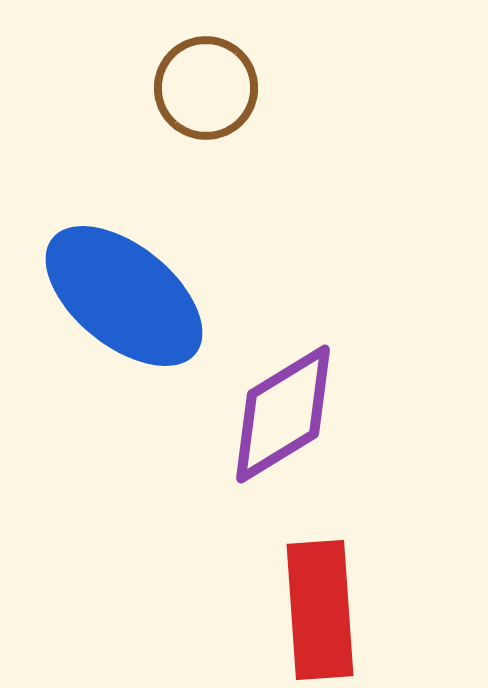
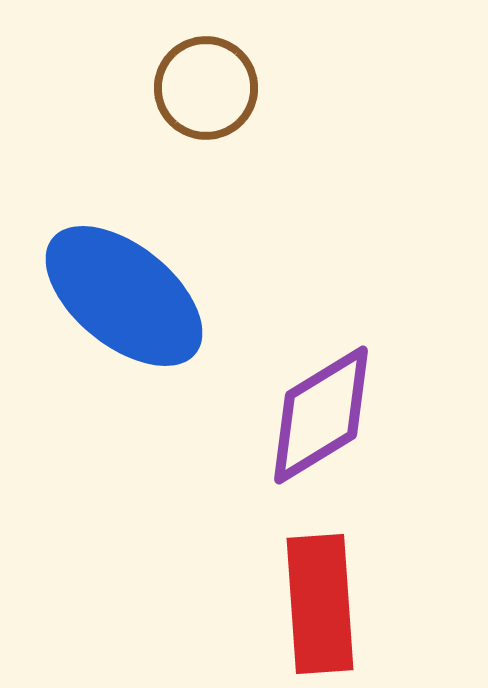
purple diamond: moved 38 px right, 1 px down
red rectangle: moved 6 px up
